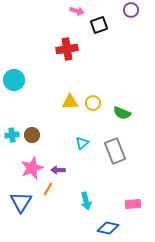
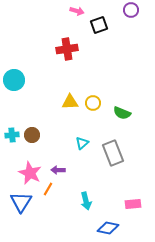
gray rectangle: moved 2 px left, 2 px down
pink star: moved 2 px left, 5 px down; rotated 25 degrees counterclockwise
